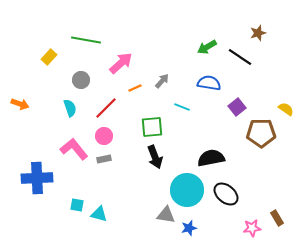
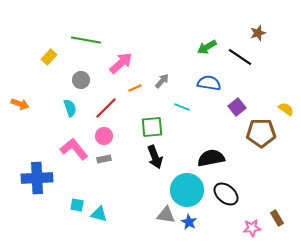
blue star: moved 6 px up; rotated 28 degrees counterclockwise
